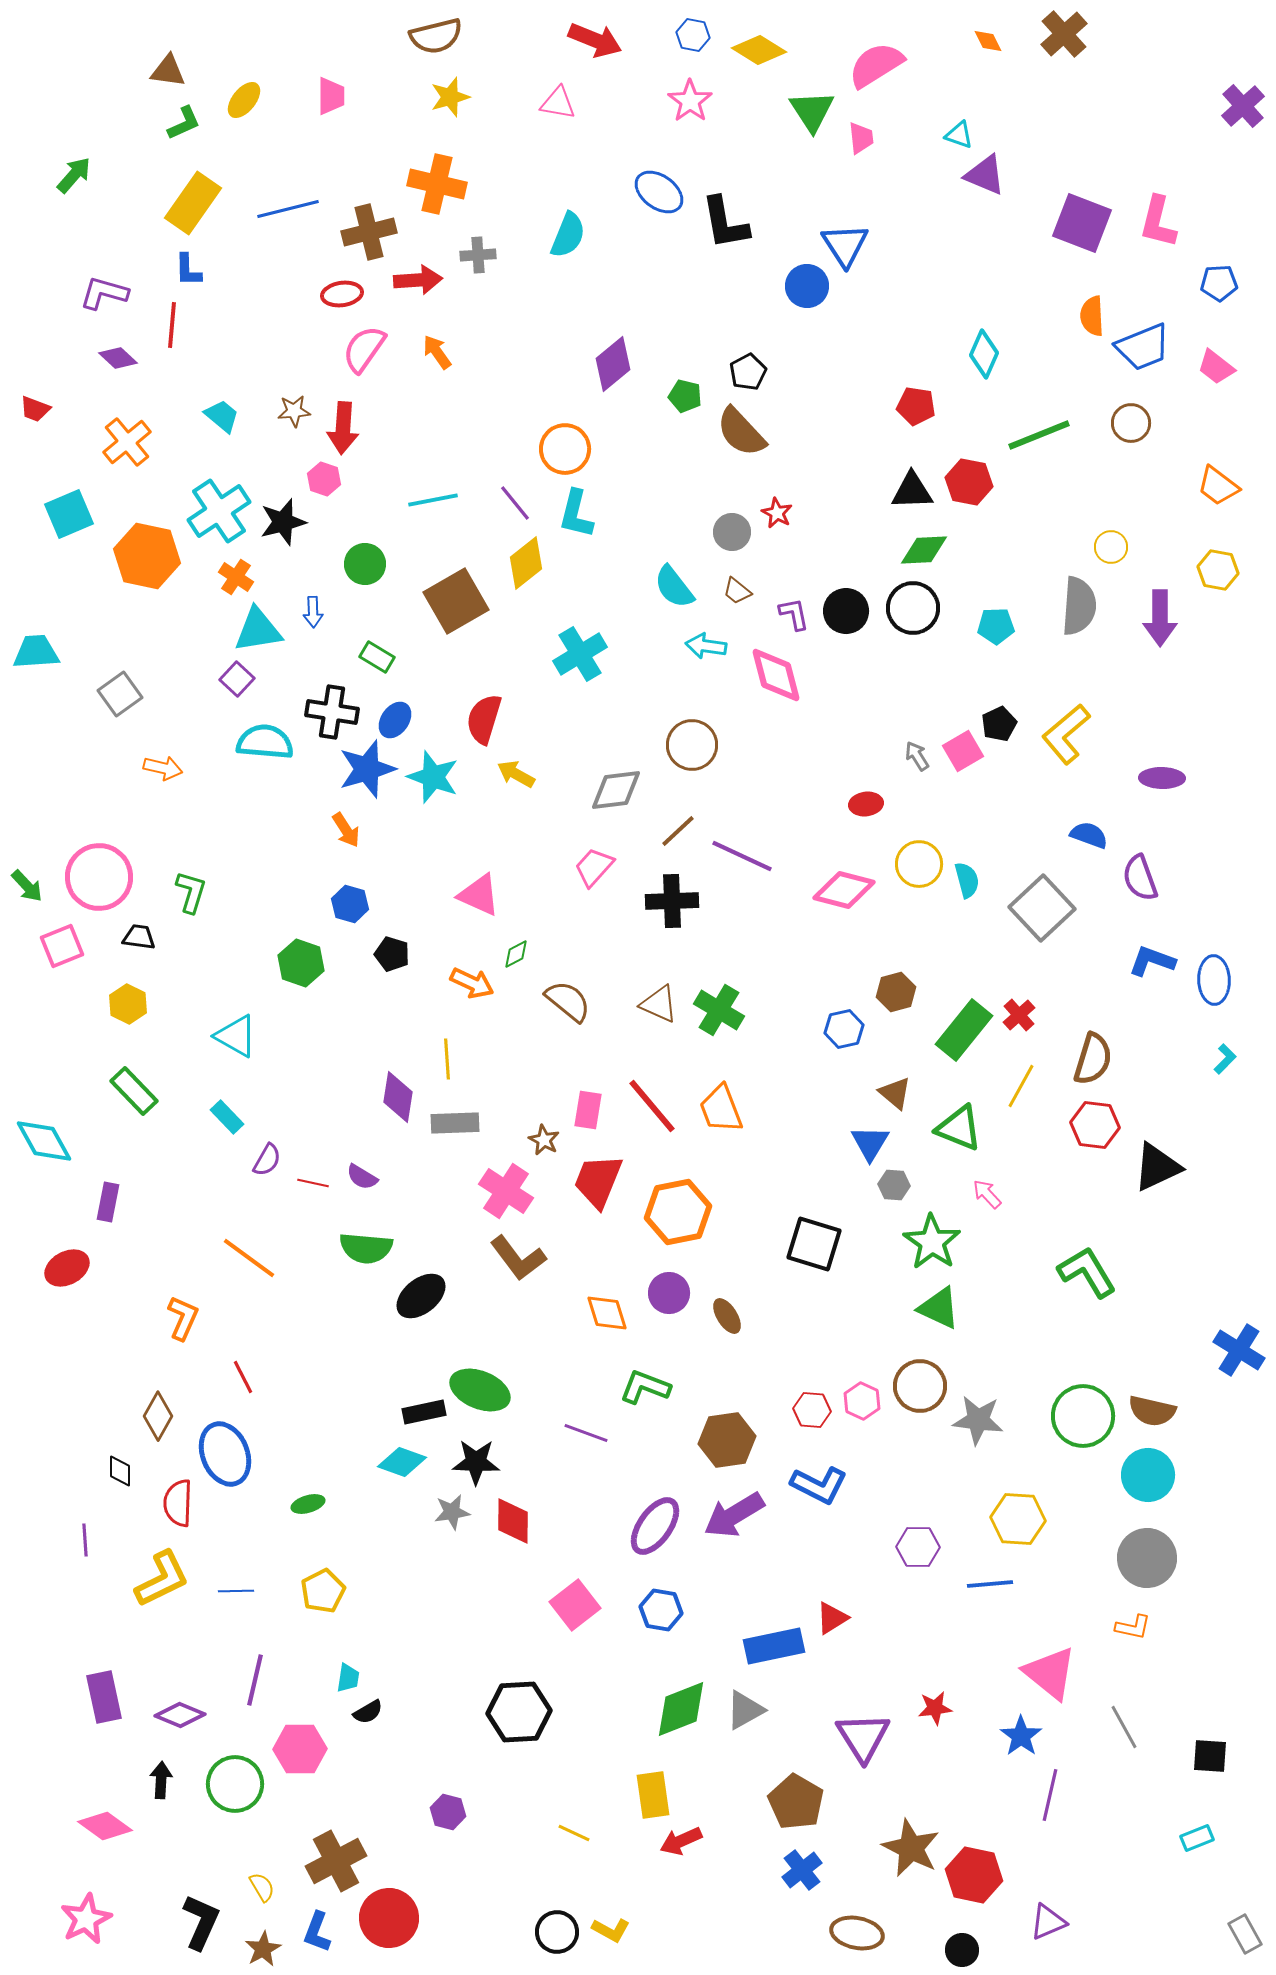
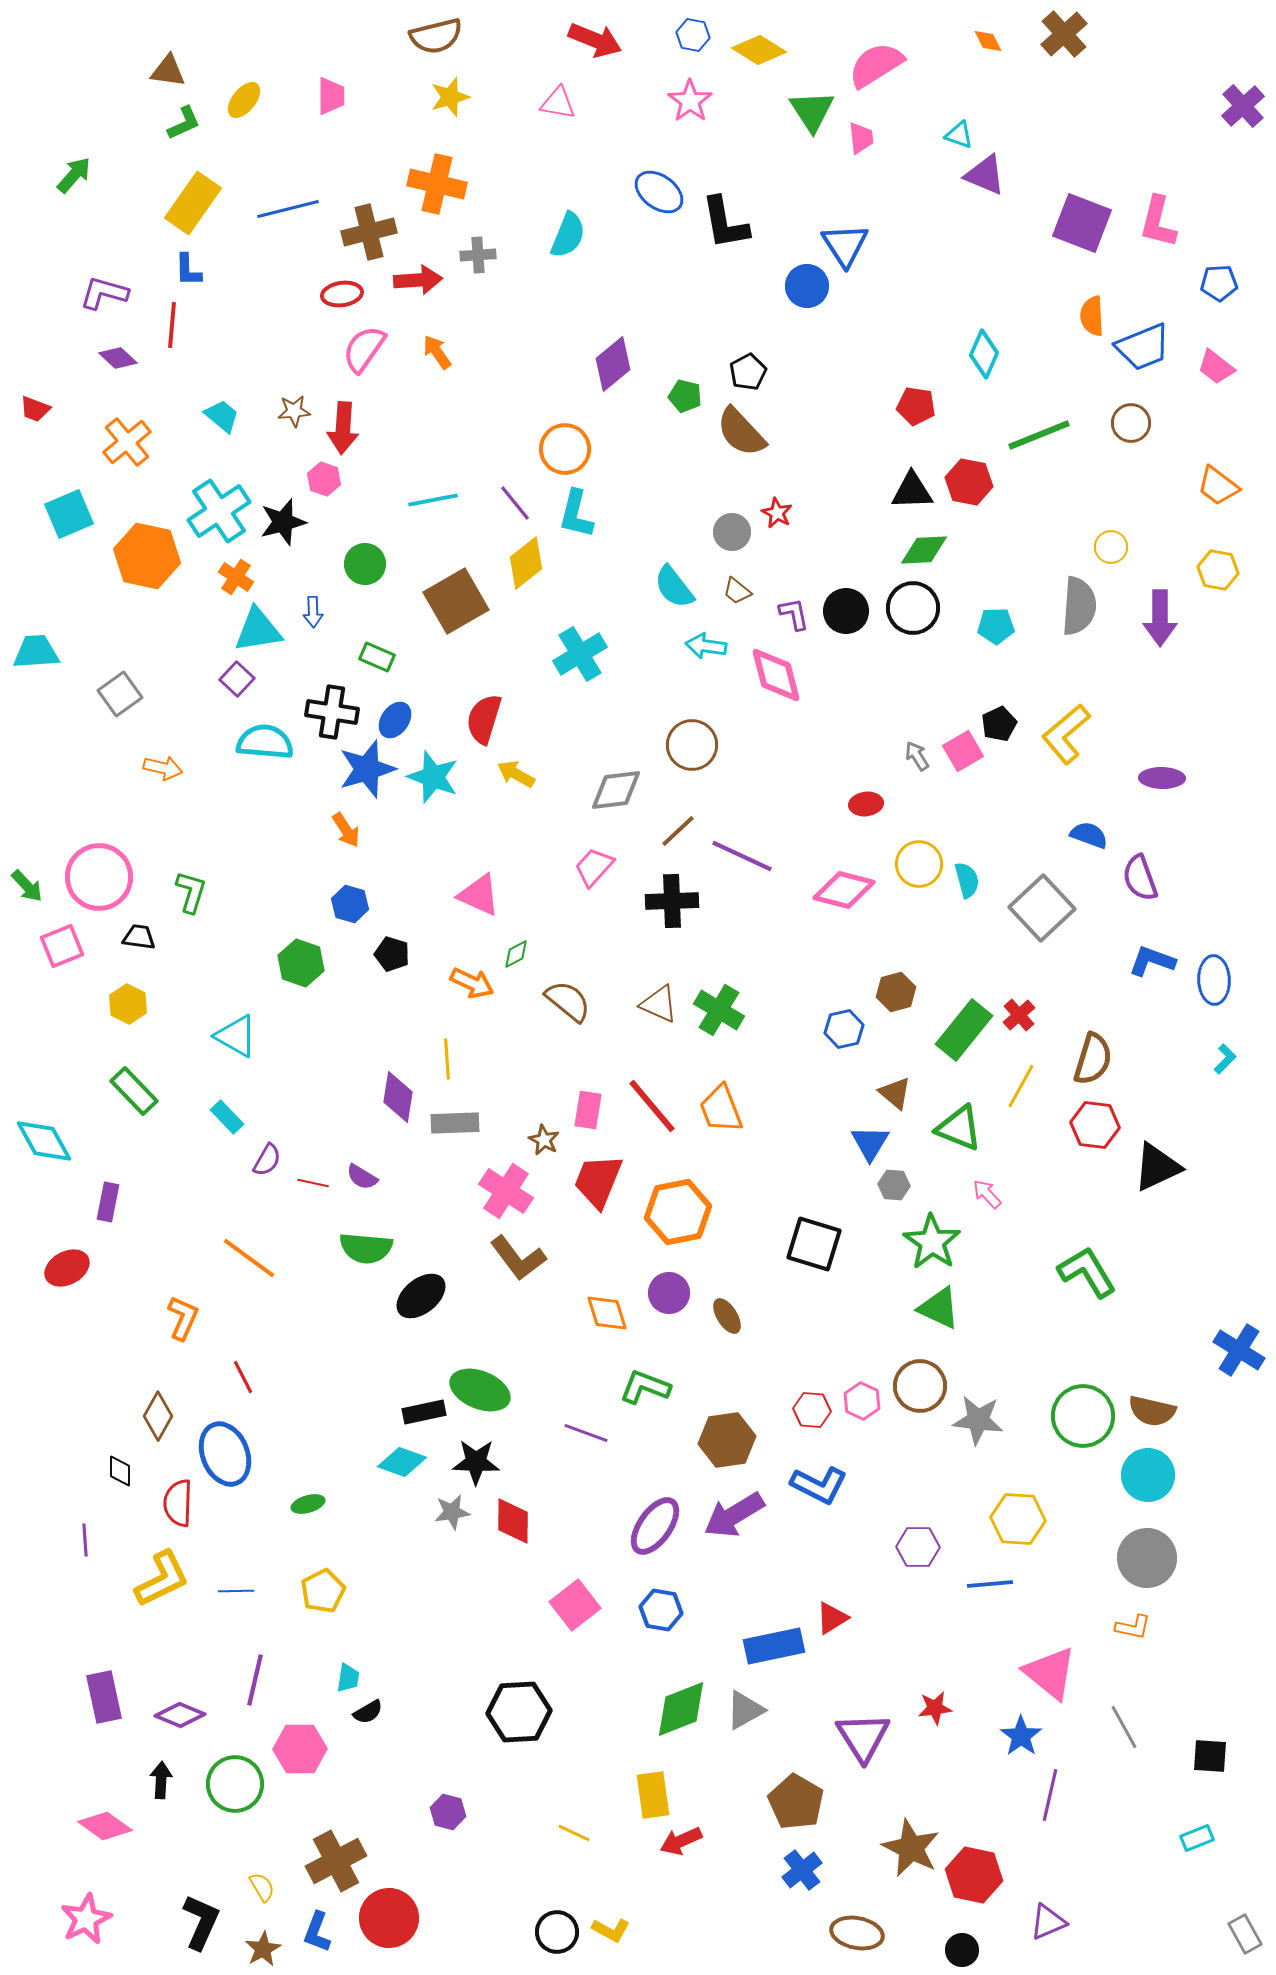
green rectangle at (377, 657): rotated 8 degrees counterclockwise
